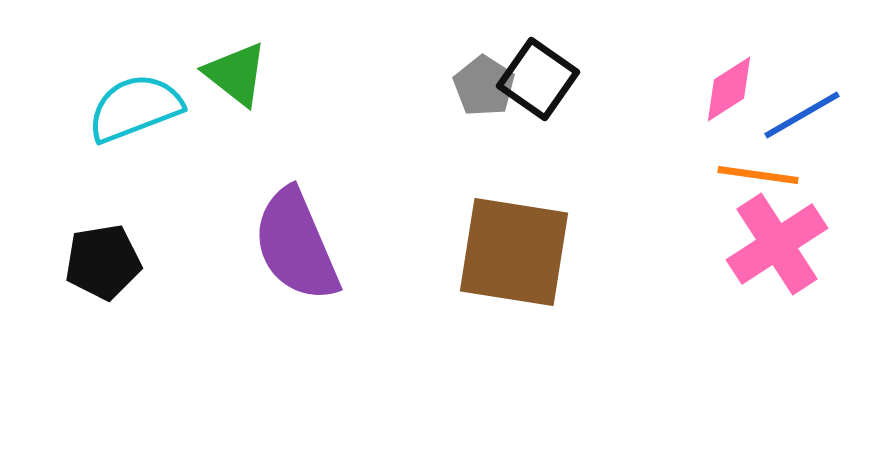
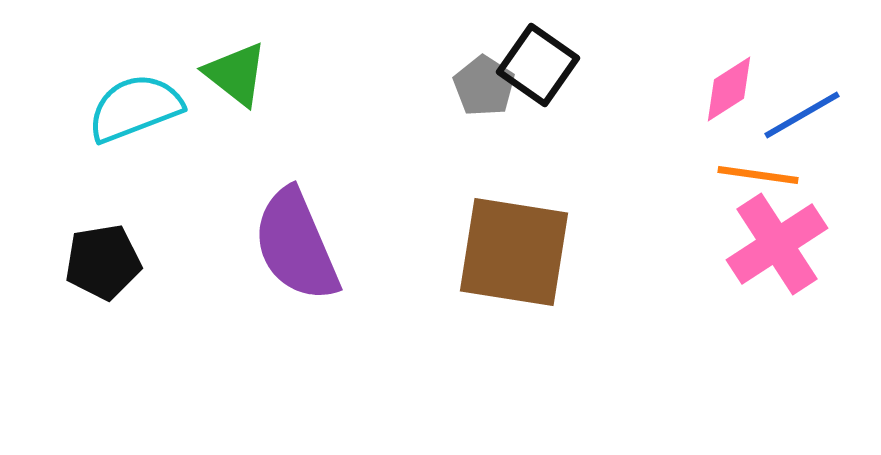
black square: moved 14 px up
